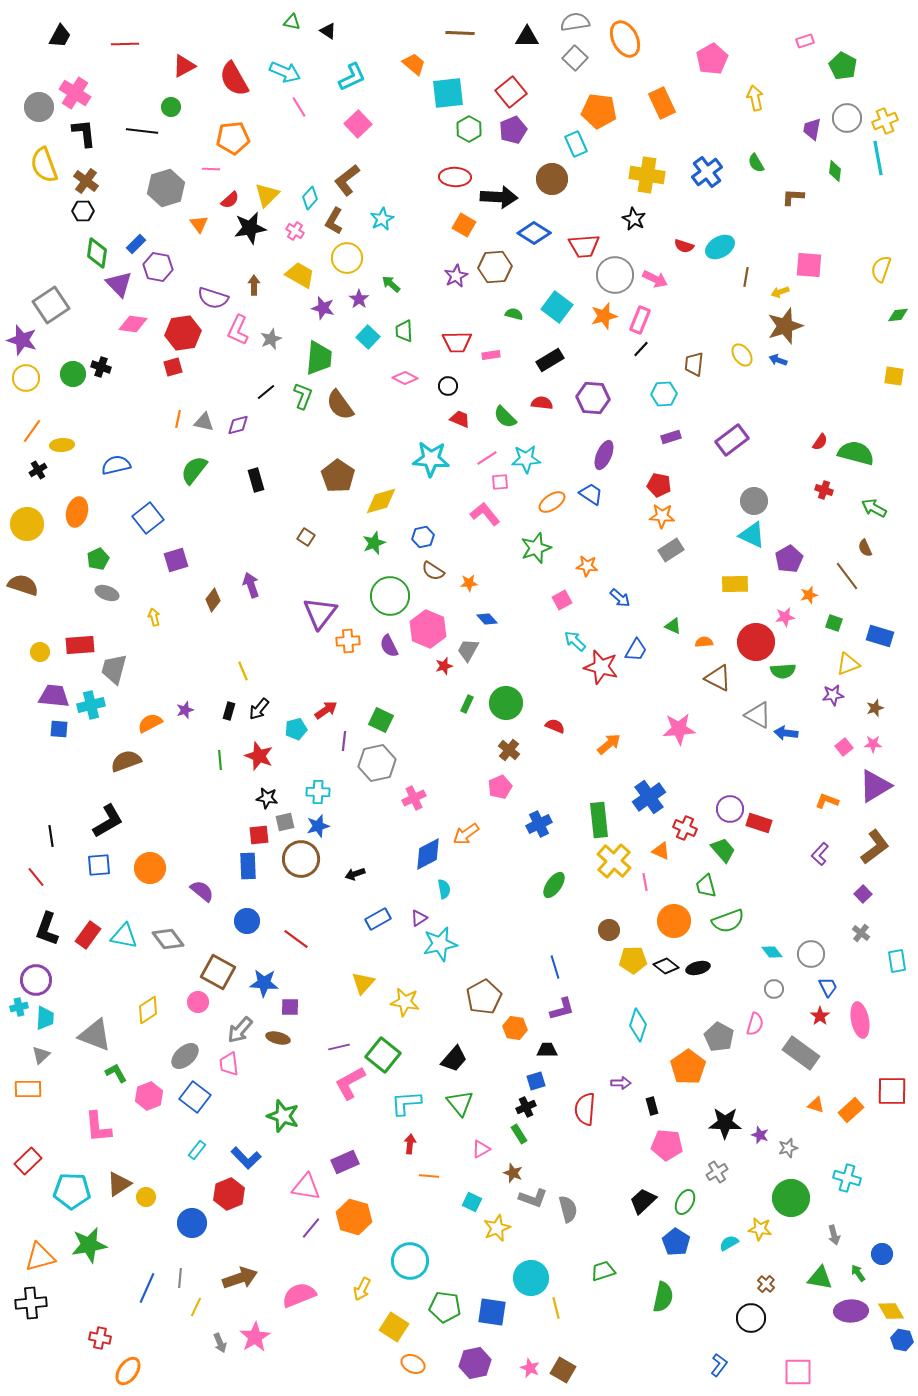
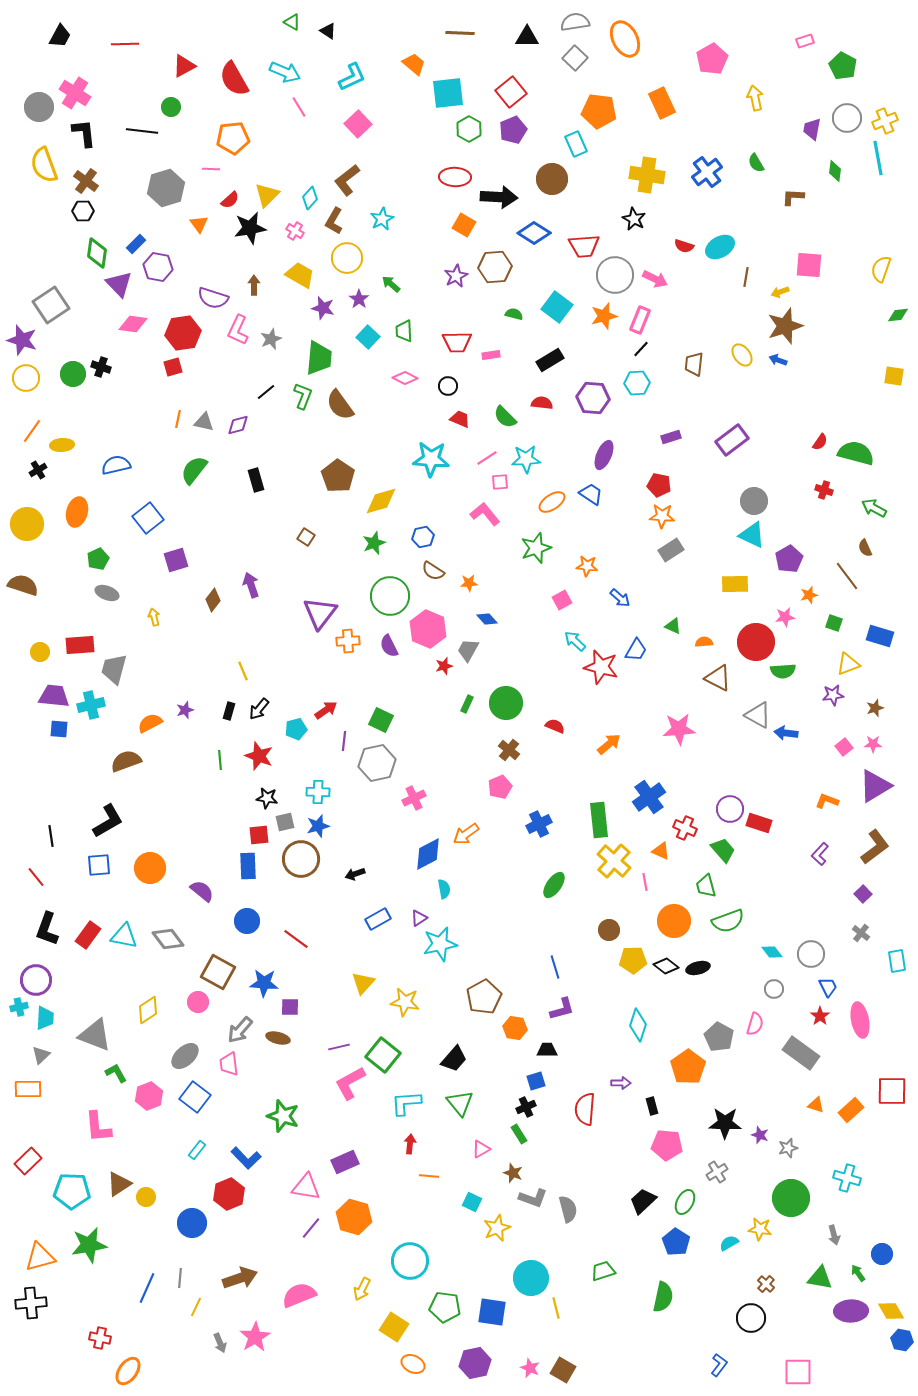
green triangle at (292, 22): rotated 18 degrees clockwise
cyan hexagon at (664, 394): moved 27 px left, 11 px up
